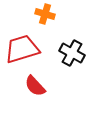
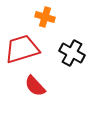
orange cross: moved 3 px down
